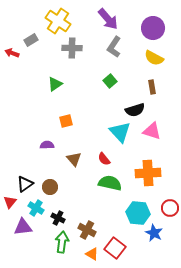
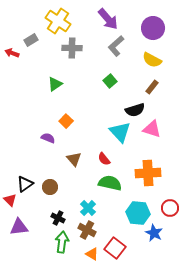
gray L-shape: moved 2 px right, 1 px up; rotated 15 degrees clockwise
yellow semicircle: moved 2 px left, 2 px down
brown rectangle: rotated 48 degrees clockwise
orange square: rotated 32 degrees counterclockwise
pink triangle: moved 2 px up
purple semicircle: moved 1 px right, 7 px up; rotated 24 degrees clockwise
red triangle: moved 2 px up; rotated 24 degrees counterclockwise
cyan cross: moved 52 px right; rotated 14 degrees clockwise
purple triangle: moved 4 px left
